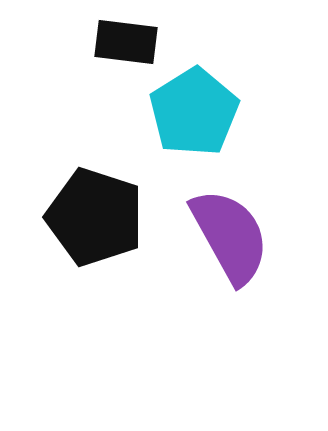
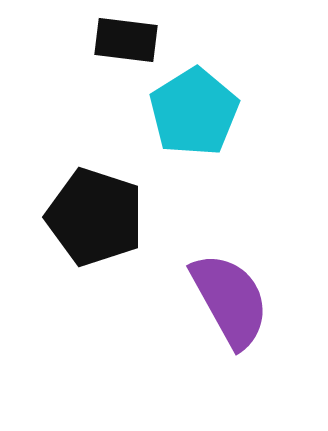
black rectangle: moved 2 px up
purple semicircle: moved 64 px down
